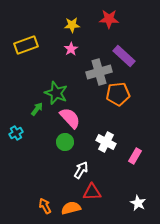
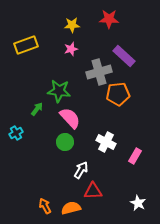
pink star: rotated 16 degrees clockwise
green star: moved 3 px right, 2 px up; rotated 15 degrees counterclockwise
red triangle: moved 1 px right, 1 px up
